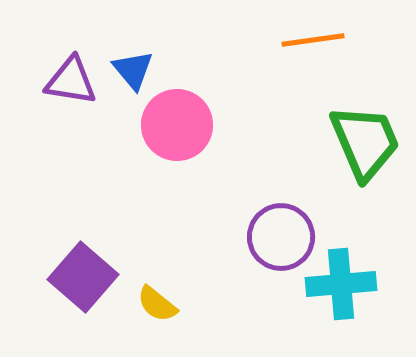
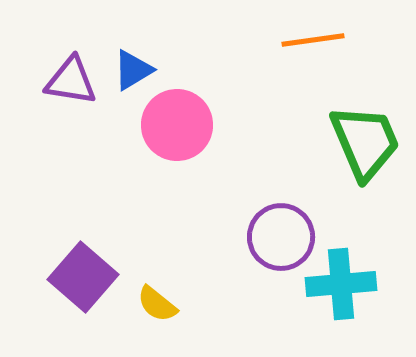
blue triangle: rotated 39 degrees clockwise
